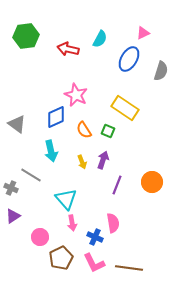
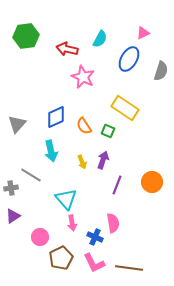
red arrow: moved 1 px left
pink star: moved 7 px right, 18 px up
gray triangle: rotated 36 degrees clockwise
orange semicircle: moved 4 px up
gray cross: rotated 32 degrees counterclockwise
